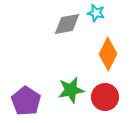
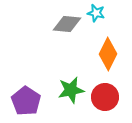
gray diamond: rotated 16 degrees clockwise
